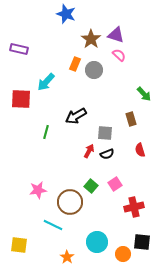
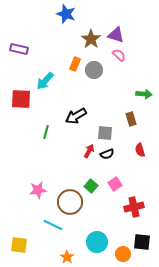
cyan arrow: moved 1 px left, 1 px up
green arrow: rotated 42 degrees counterclockwise
